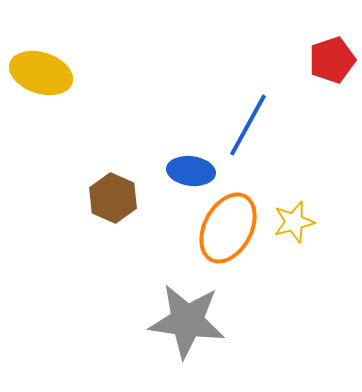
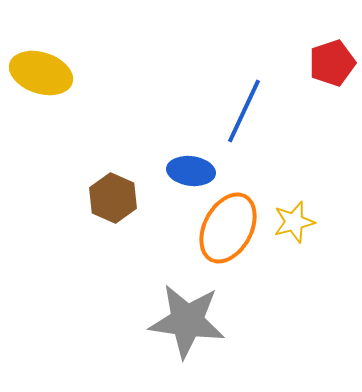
red pentagon: moved 3 px down
blue line: moved 4 px left, 14 px up; rotated 4 degrees counterclockwise
